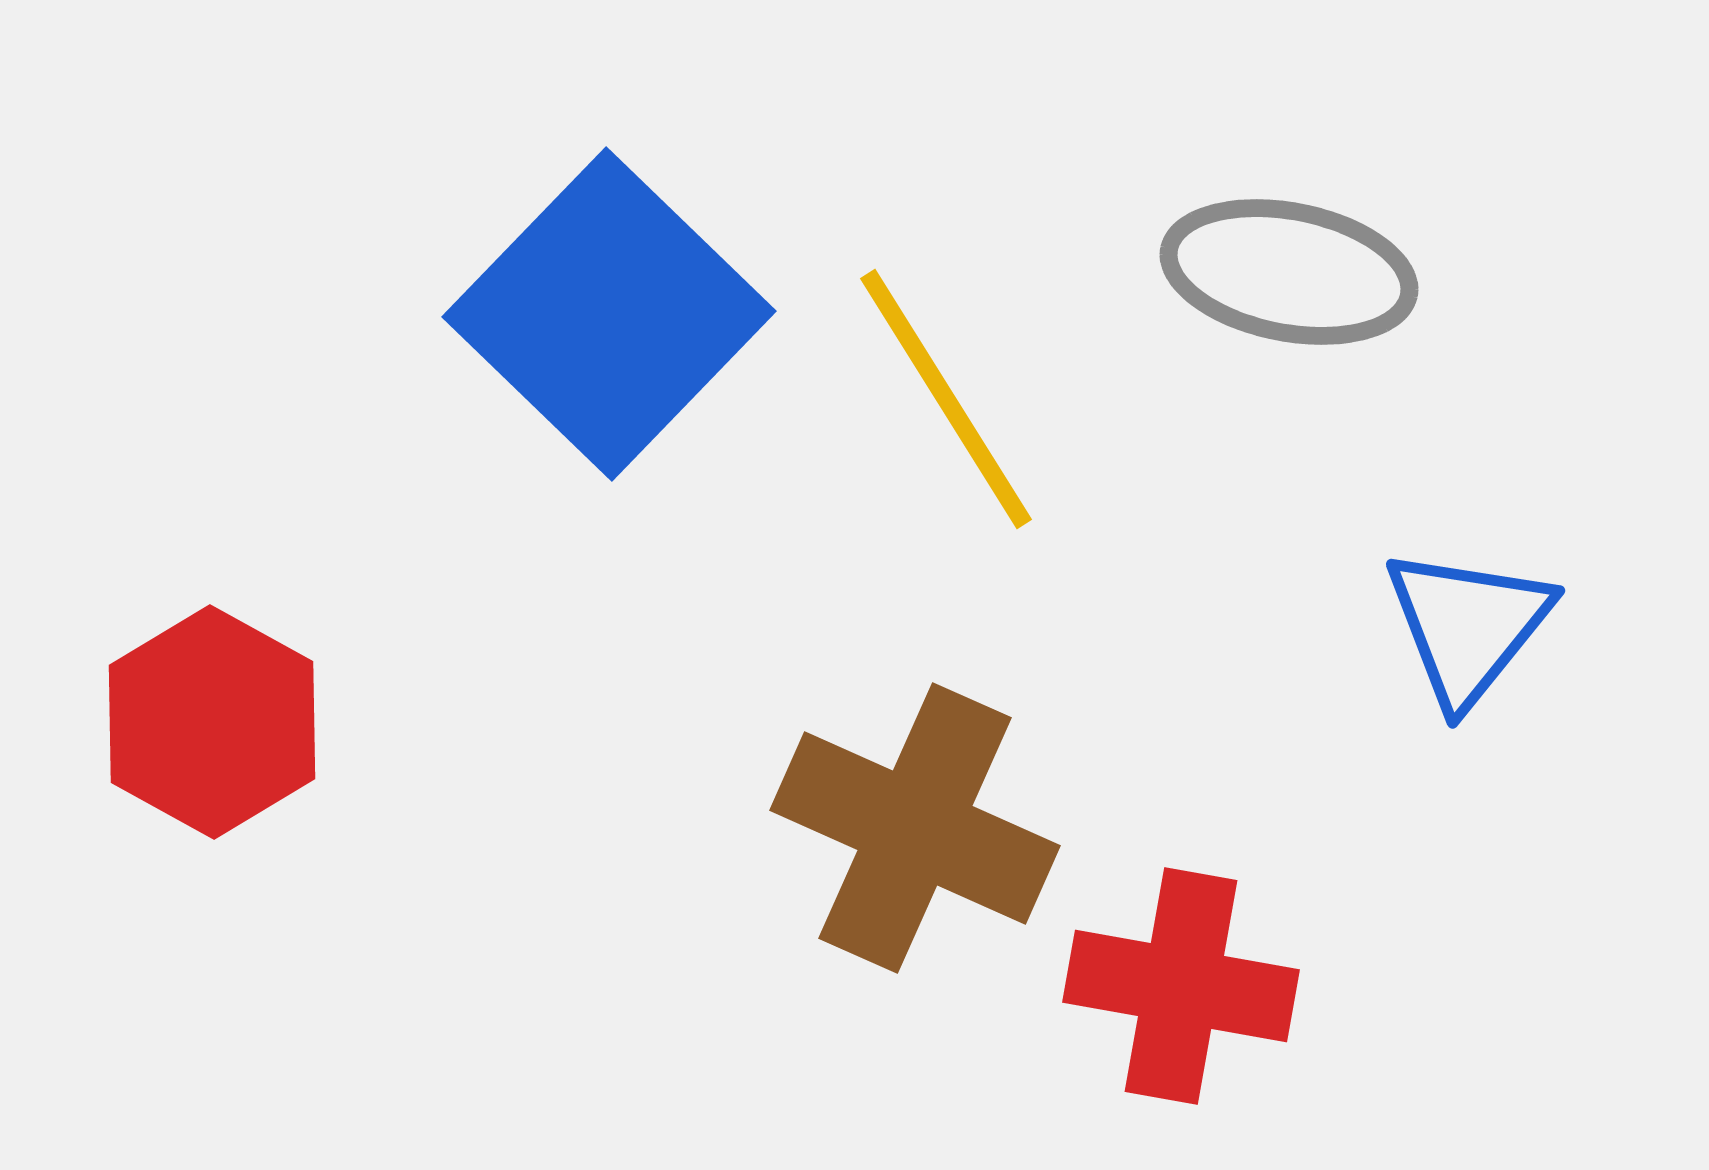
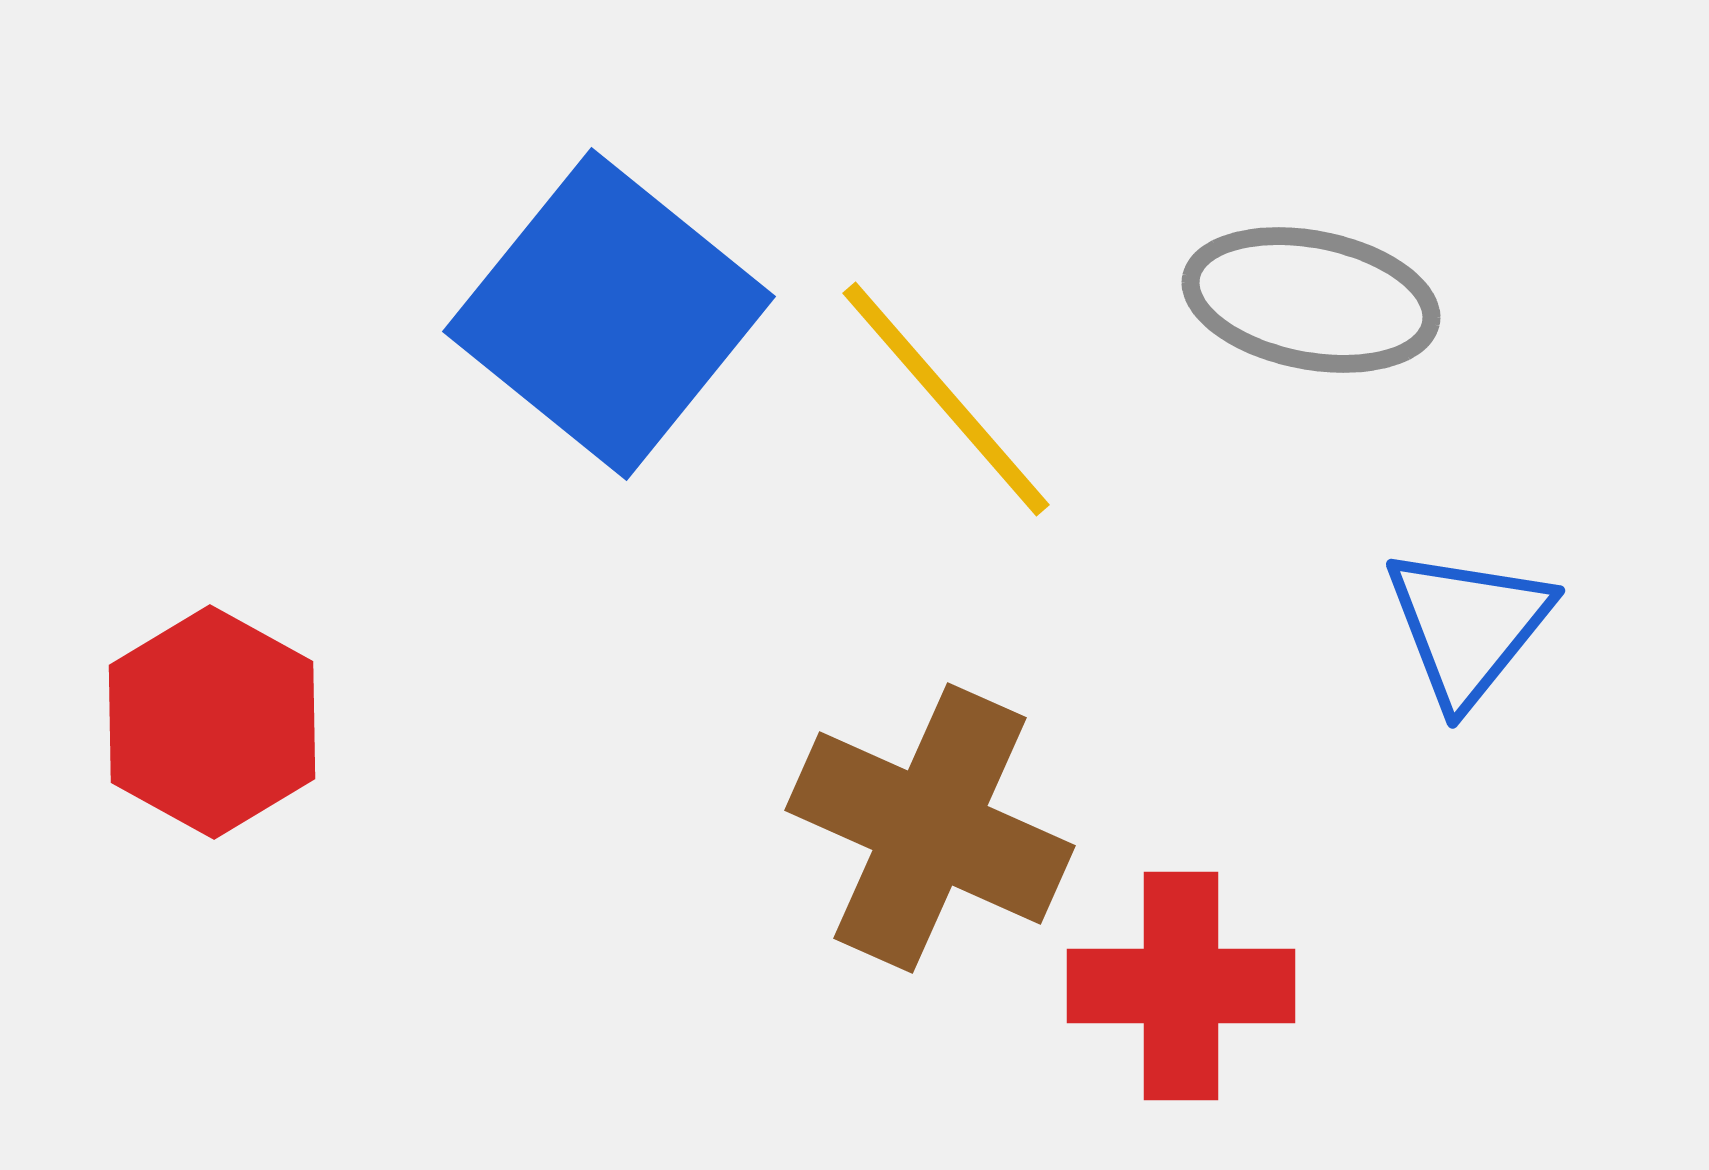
gray ellipse: moved 22 px right, 28 px down
blue square: rotated 5 degrees counterclockwise
yellow line: rotated 9 degrees counterclockwise
brown cross: moved 15 px right
red cross: rotated 10 degrees counterclockwise
